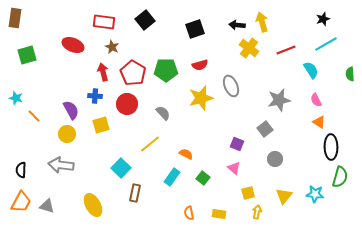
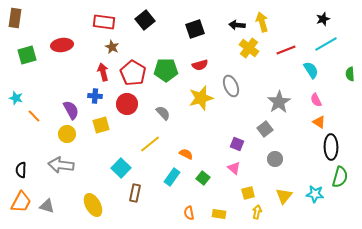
red ellipse at (73, 45): moved 11 px left; rotated 30 degrees counterclockwise
gray star at (279, 100): moved 2 px down; rotated 20 degrees counterclockwise
